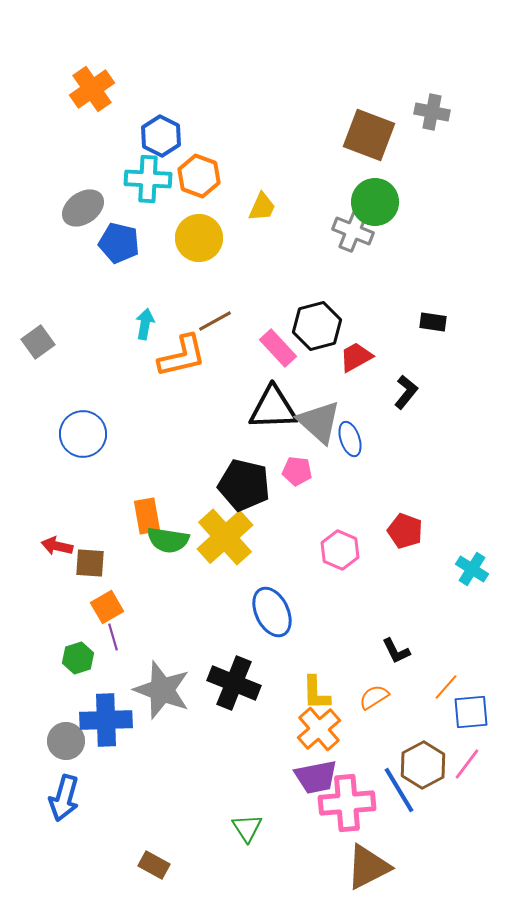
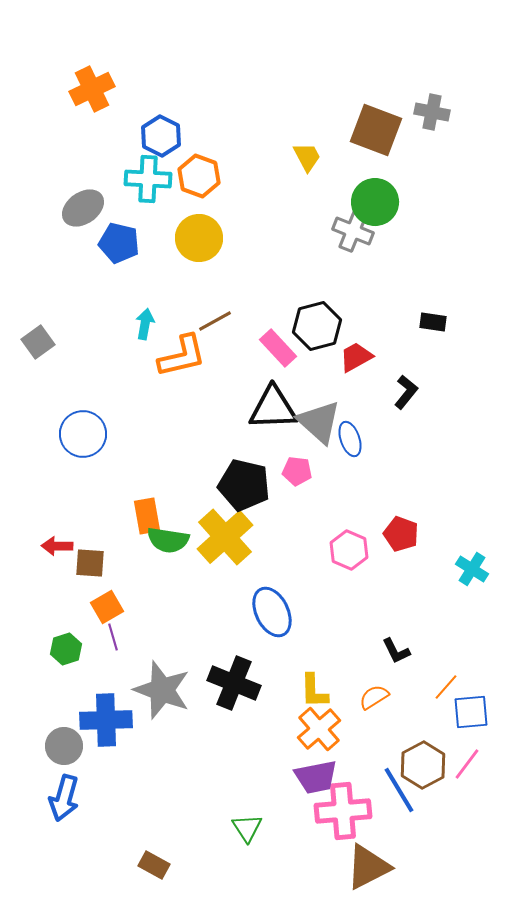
orange cross at (92, 89): rotated 9 degrees clockwise
brown square at (369, 135): moved 7 px right, 5 px up
yellow trapezoid at (262, 207): moved 45 px right, 50 px up; rotated 52 degrees counterclockwise
red pentagon at (405, 531): moved 4 px left, 3 px down
red arrow at (57, 546): rotated 12 degrees counterclockwise
pink hexagon at (340, 550): moved 9 px right
green hexagon at (78, 658): moved 12 px left, 9 px up
yellow L-shape at (316, 693): moved 2 px left, 2 px up
gray circle at (66, 741): moved 2 px left, 5 px down
pink cross at (347, 803): moved 4 px left, 8 px down
